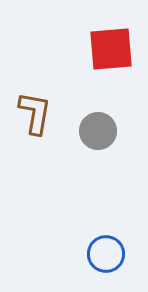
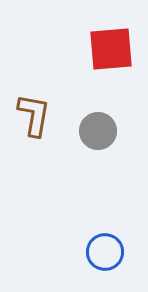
brown L-shape: moved 1 px left, 2 px down
blue circle: moved 1 px left, 2 px up
